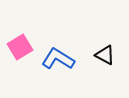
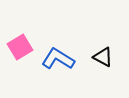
black triangle: moved 2 px left, 2 px down
